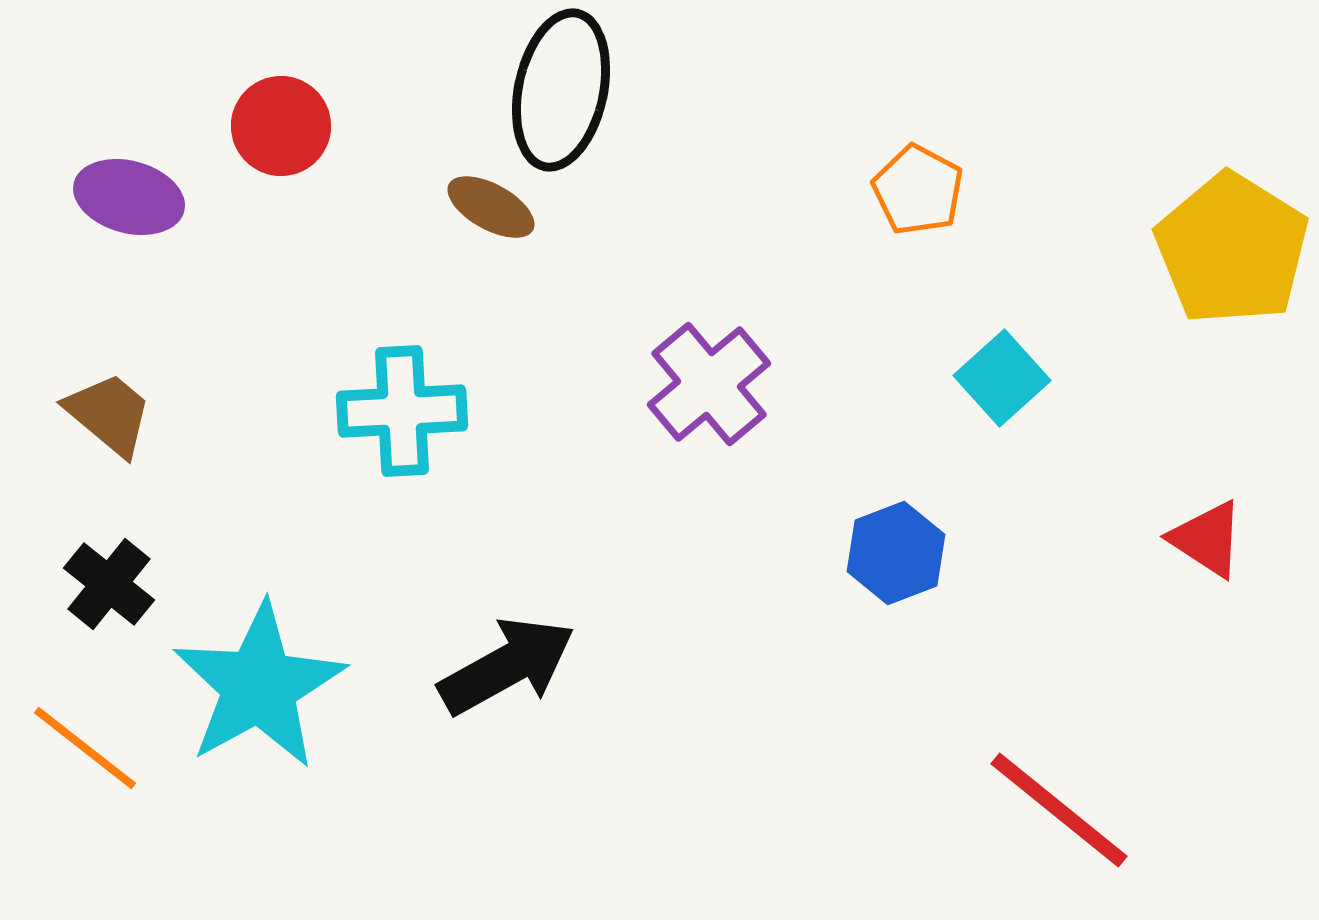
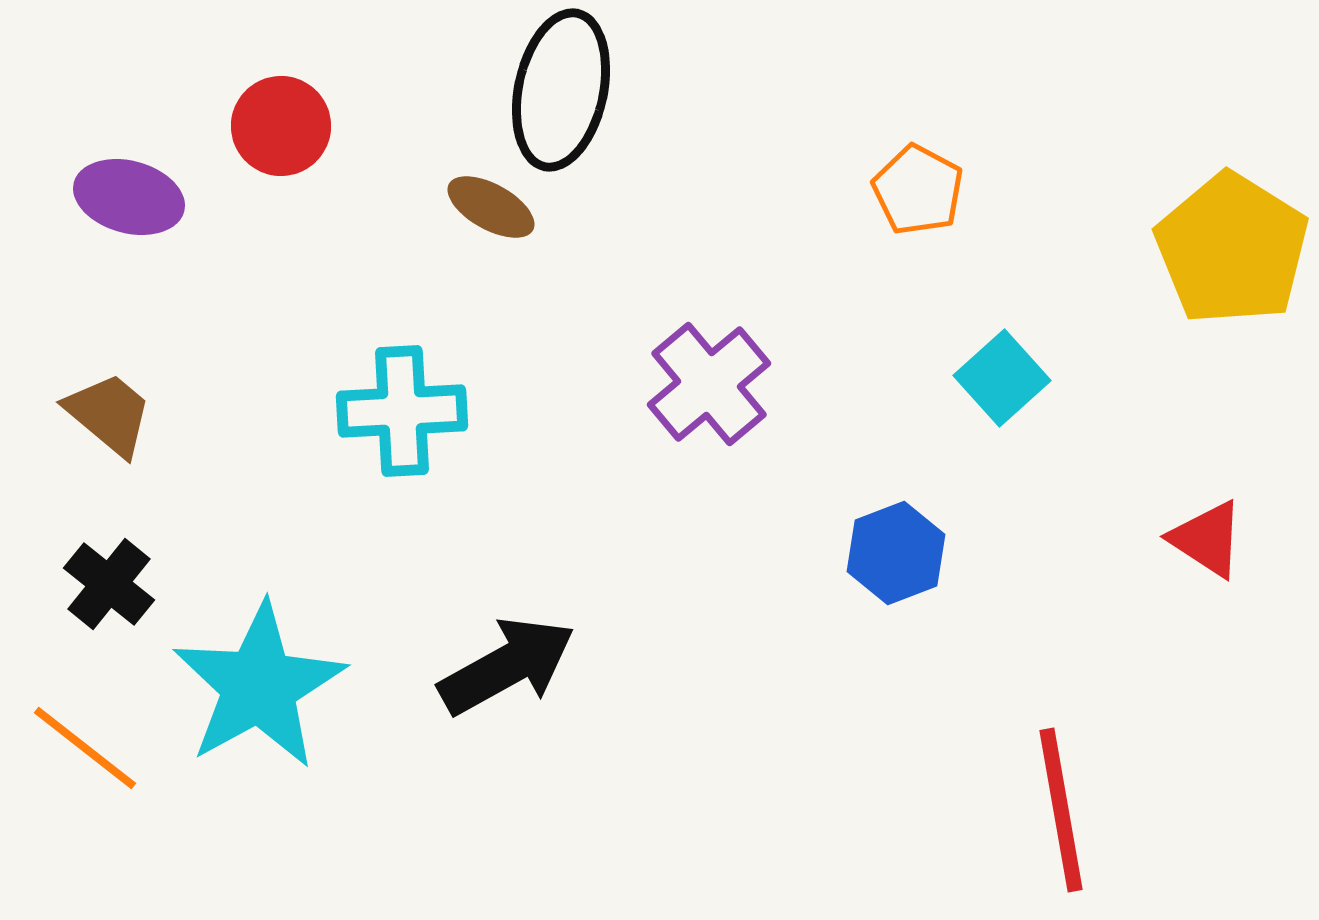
red line: moved 2 px right; rotated 41 degrees clockwise
